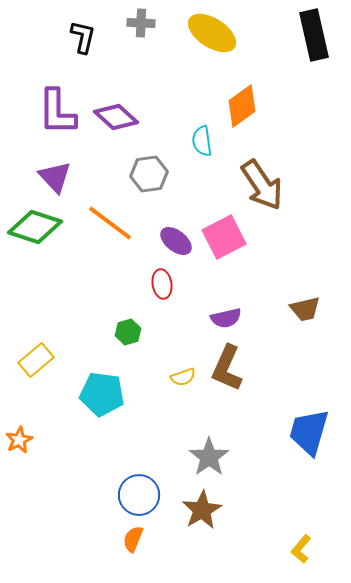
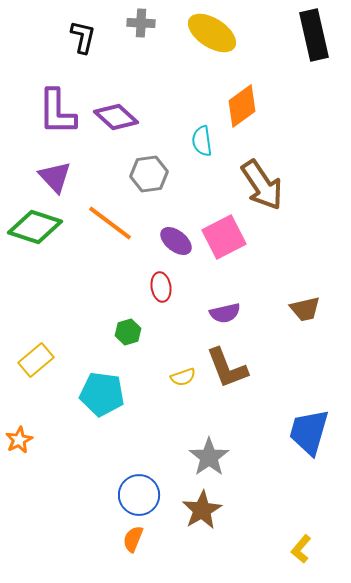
red ellipse: moved 1 px left, 3 px down
purple semicircle: moved 1 px left, 5 px up
brown L-shape: rotated 45 degrees counterclockwise
